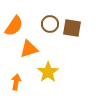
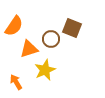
brown circle: moved 1 px right, 15 px down
brown square: rotated 12 degrees clockwise
yellow star: moved 3 px left, 2 px up; rotated 10 degrees clockwise
orange arrow: rotated 42 degrees counterclockwise
